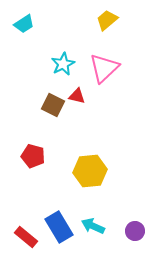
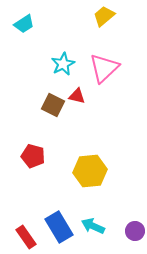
yellow trapezoid: moved 3 px left, 4 px up
red rectangle: rotated 15 degrees clockwise
